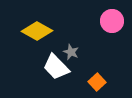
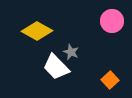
orange square: moved 13 px right, 2 px up
